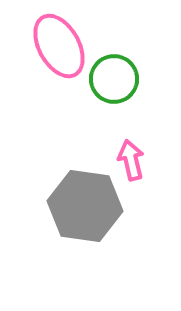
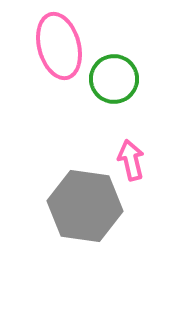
pink ellipse: rotated 14 degrees clockwise
